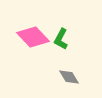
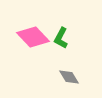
green L-shape: moved 1 px up
